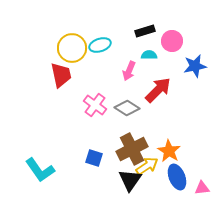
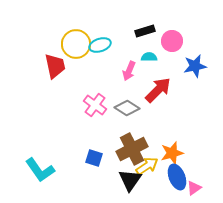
yellow circle: moved 4 px right, 4 px up
cyan semicircle: moved 2 px down
red trapezoid: moved 6 px left, 9 px up
orange star: moved 3 px right, 2 px down; rotated 25 degrees clockwise
pink triangle: moved 8 px left; rotated 28 degrees counterclockwise
